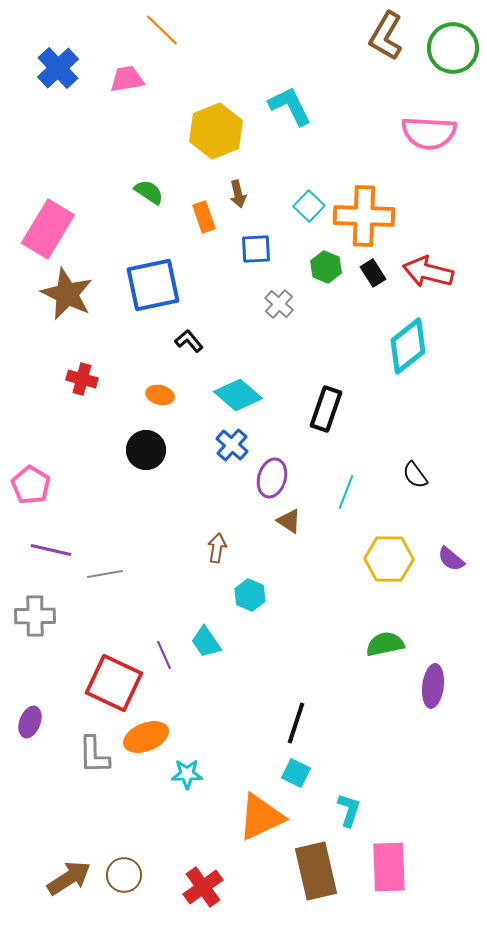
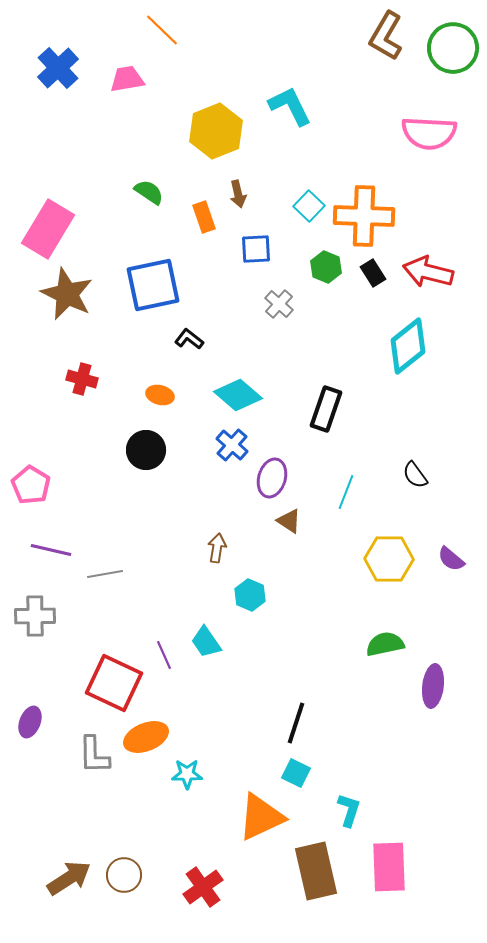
black L-shape at (189, 341): moved 2 px up; rotated 12 degrees counterclockwise
